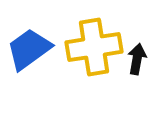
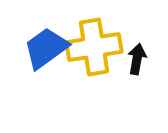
blue trapezoid: moved 17 px right, 1 px up
